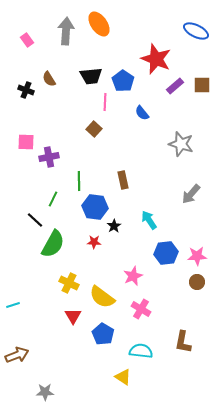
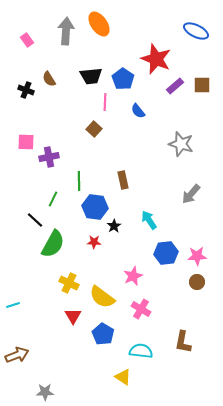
blue pentagon at (123, 81): moved 2 px up
blue semicircle at (142, 113): moved 4 px left, 2 px up
